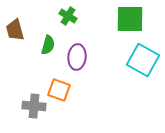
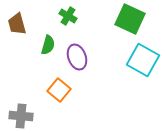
green square: rotated 24 degrees clockwise
brown trapezoid: moved 2 px right, 6 px up
purple ellipse: rotated 25 degrees counterclockwise
orange square: rotated 20 degrees clockwise
gray cross: moved 13 px left, 10 px down
